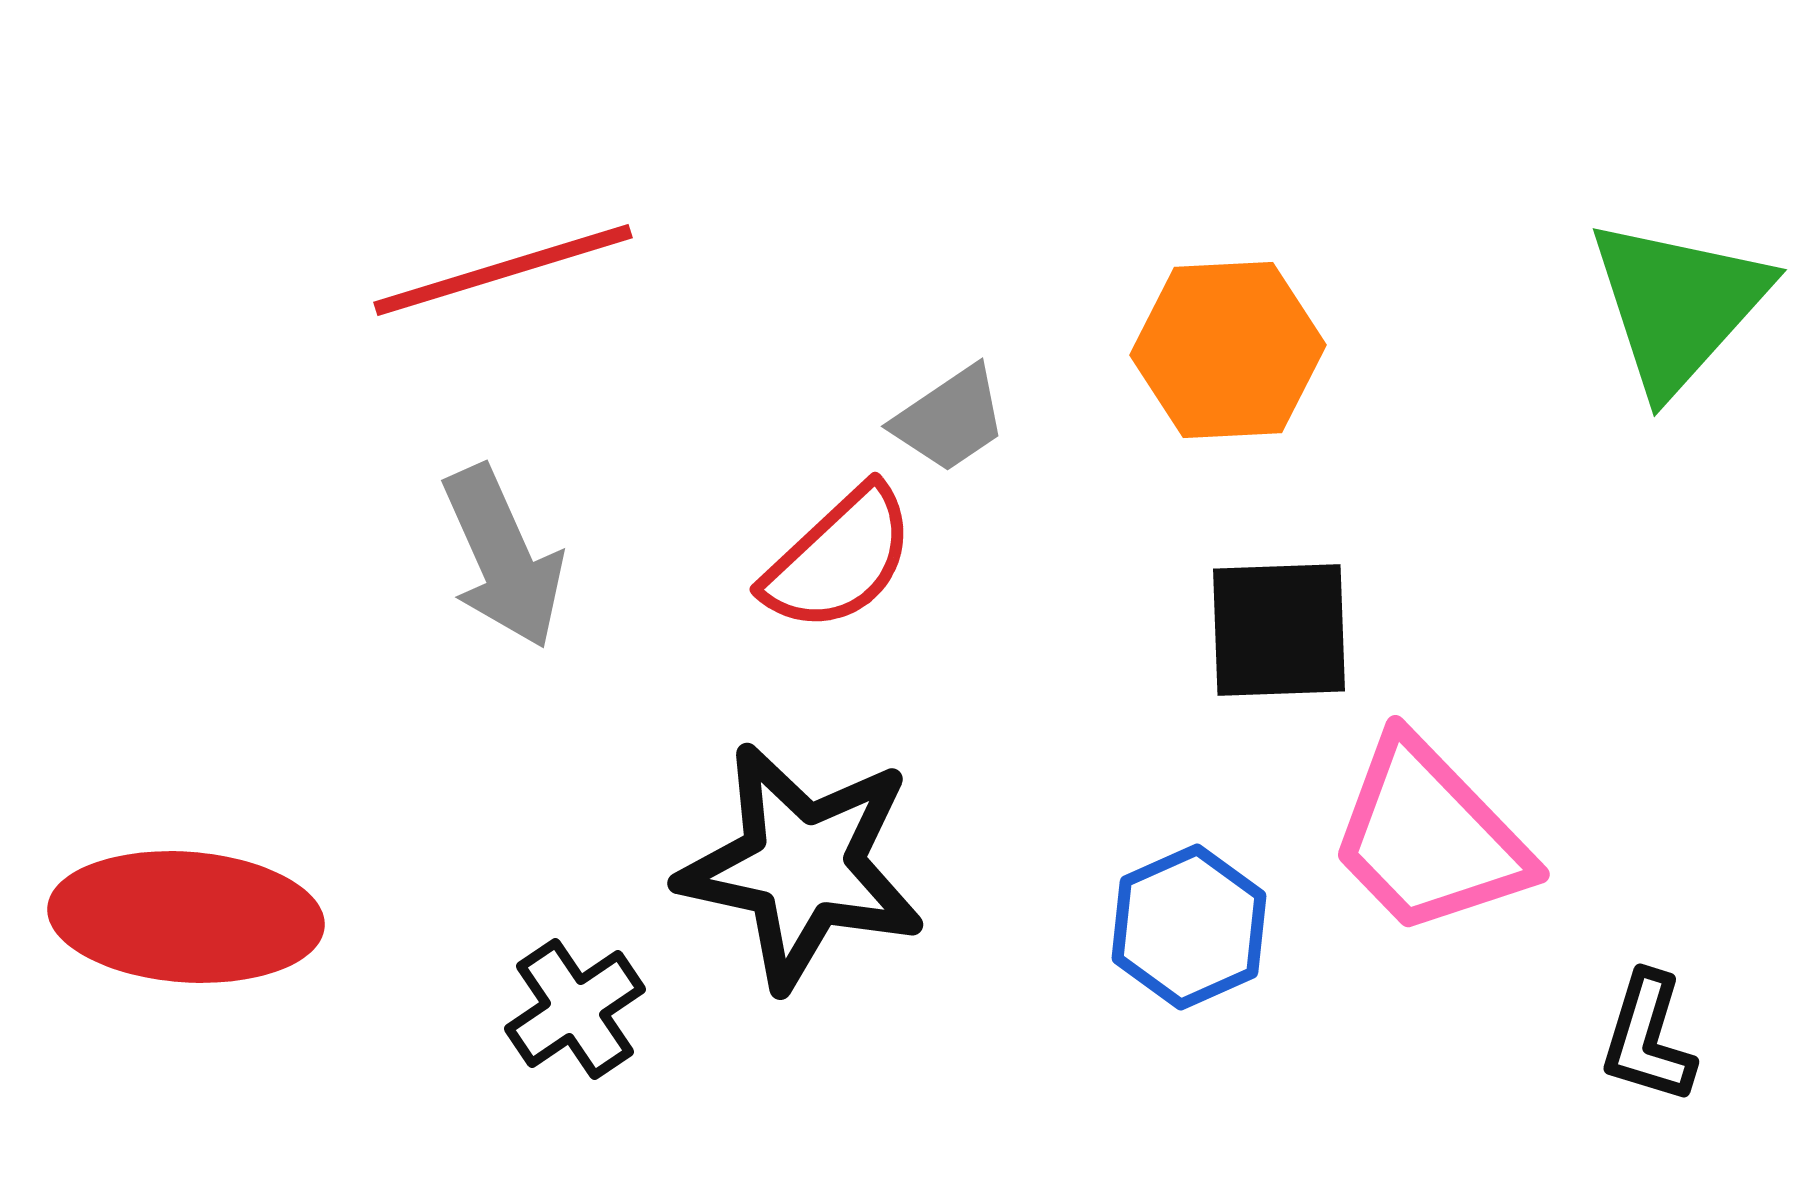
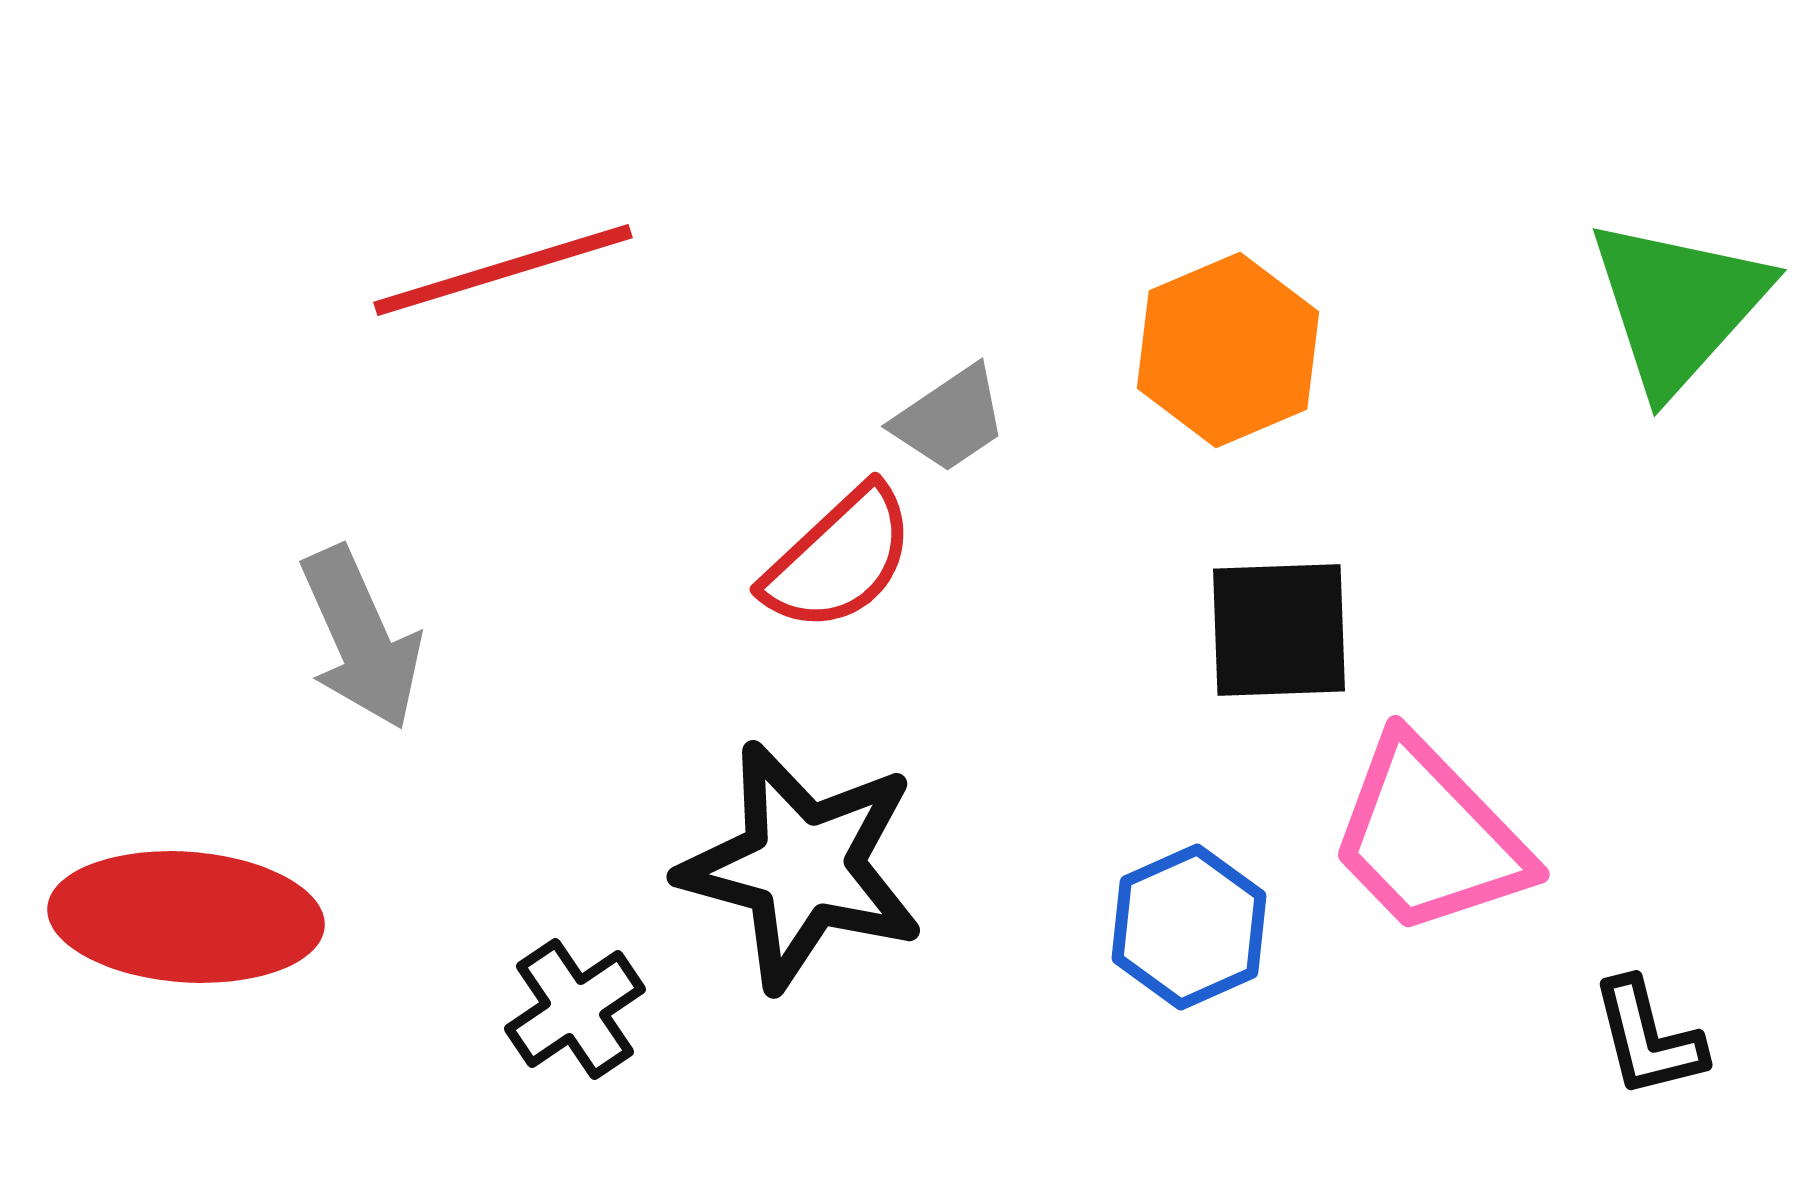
orange hexagon: rotated 20 degrees counterclockwise
gray arrow: moved 142 px left, 81 px down
black star: rotated 3 degrees clockwise
black L-shape: rotated 31 degrees counterclockwise
